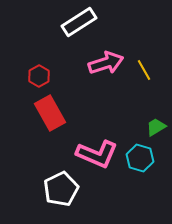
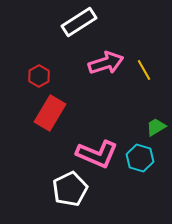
red rectangle: rotated 60 degrees clockwise
white pentagon: moved 9 px right
